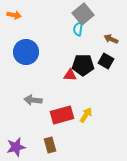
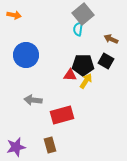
blue circle: moved 3 px down
yellow arrow: moved 34 px up
